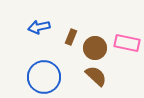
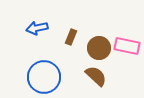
blue arrow: moved 2 px left, 1 px down
pink rectangle: moved 3 px down
brown circle: moved 4 px right
